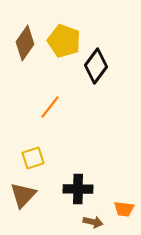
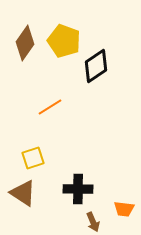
black diamond: rotated 20 degrees clockwise
orange line: rotated 20 degrees clockwise
brown triangle: moved 2 px up; rotated 40 degrees counterclockwise
brown arrow: rotated 54 degrees clockwise
